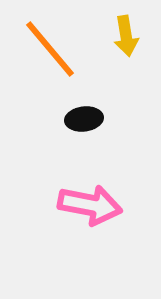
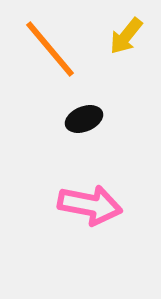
yellow arrow: rotated 48 degrees clockwise
black ellipse: rotated 15 degrees counterclockwise
